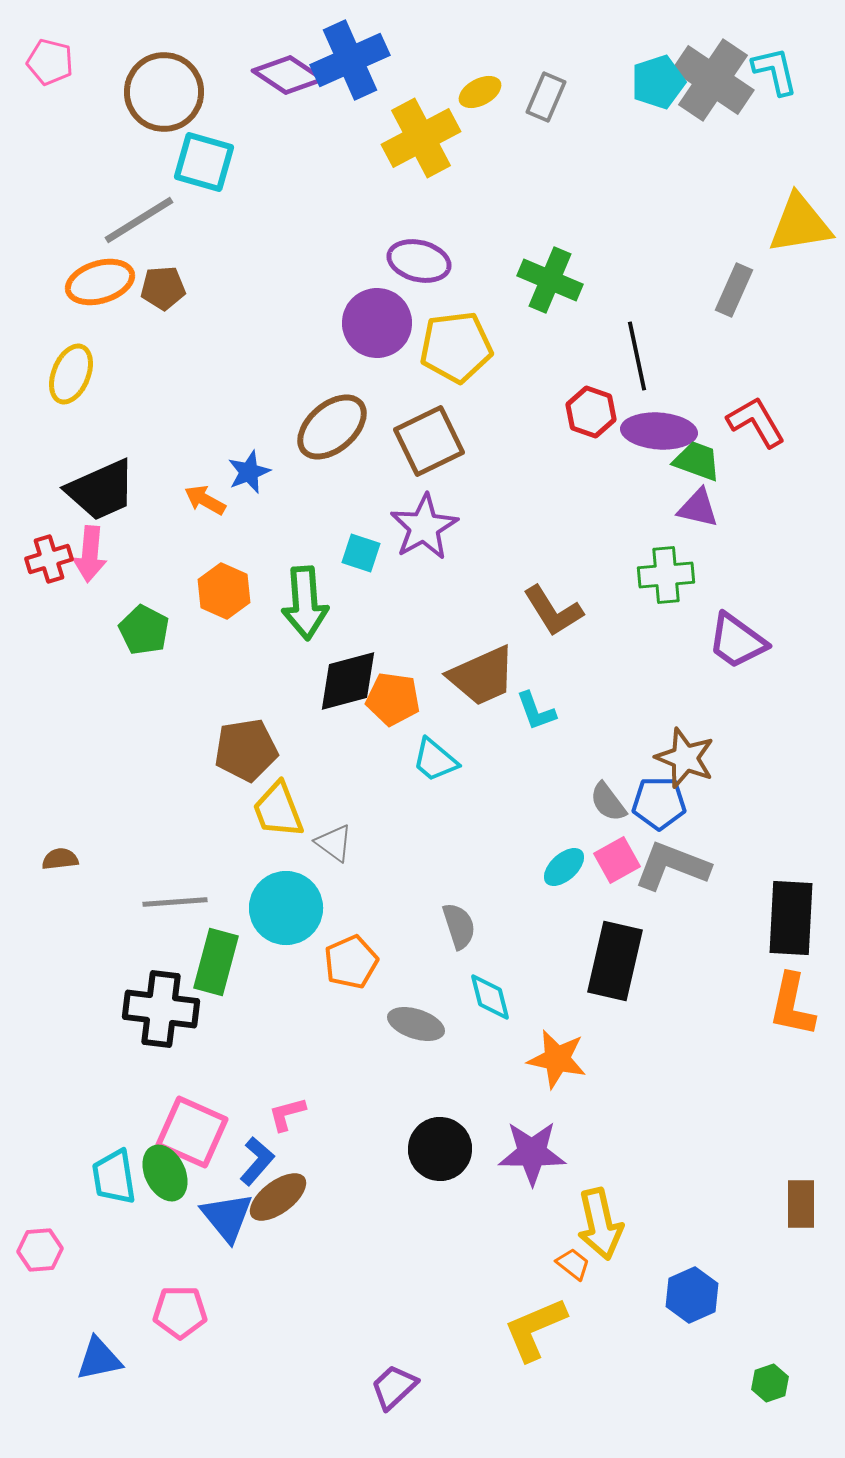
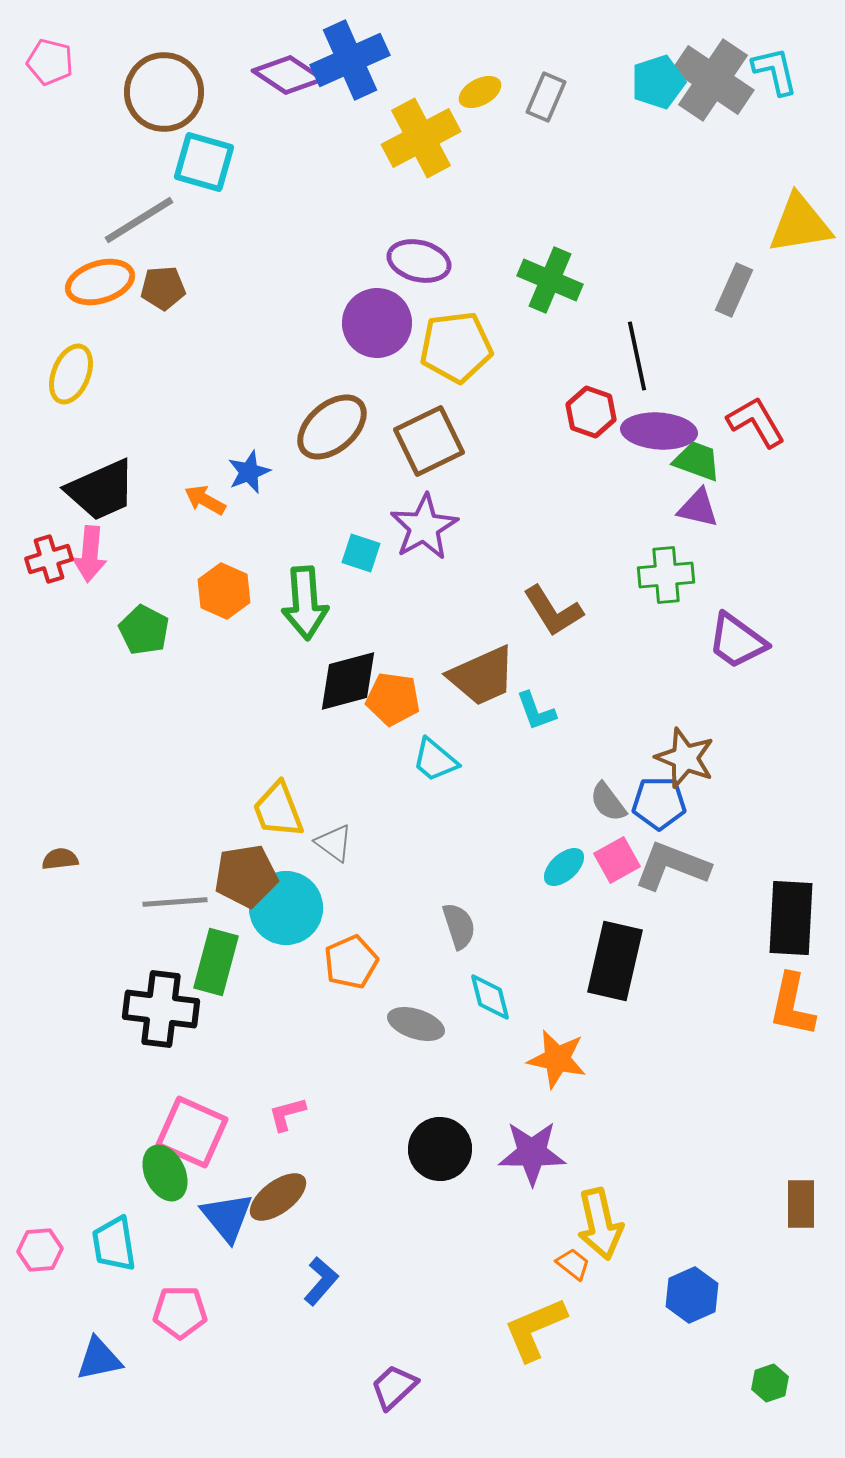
brown pentagon at (246, 750): moved 126 px down
blue L-shape at (257, 1161): moved 64 px right, 120 px down
cyan trapezoid at (114, 1177): moved 67 px down
